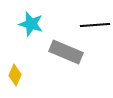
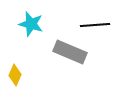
gray rectangle: moved 4 px right
